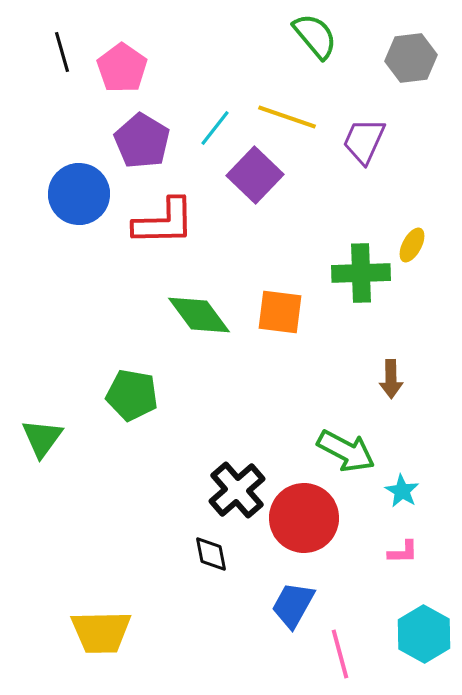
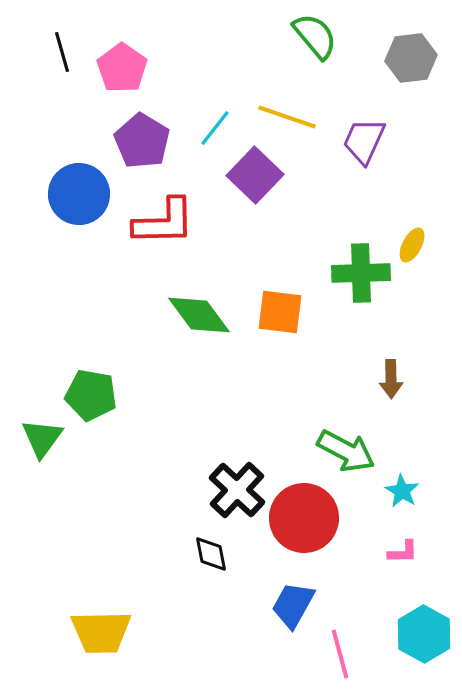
green pentagon: moved 41 px left
black cross: rotated 6 degrees counterclockwise
